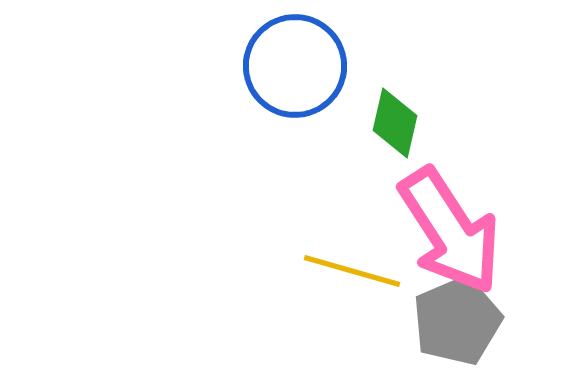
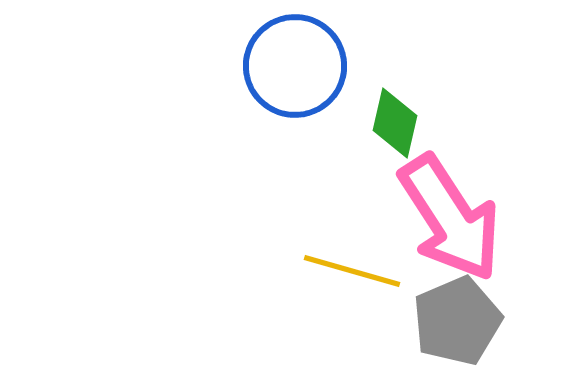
pink arrow: moved 13 px up
